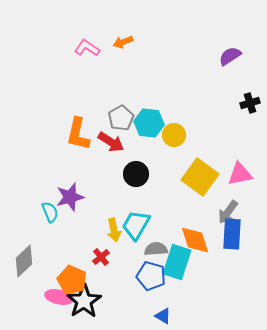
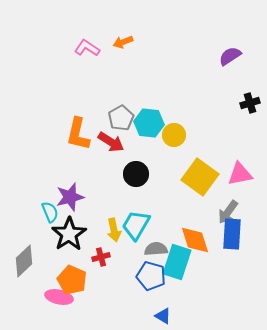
red cross: rotated 24 degrees clockwise
black star: moved 15 px left, 67 px up
